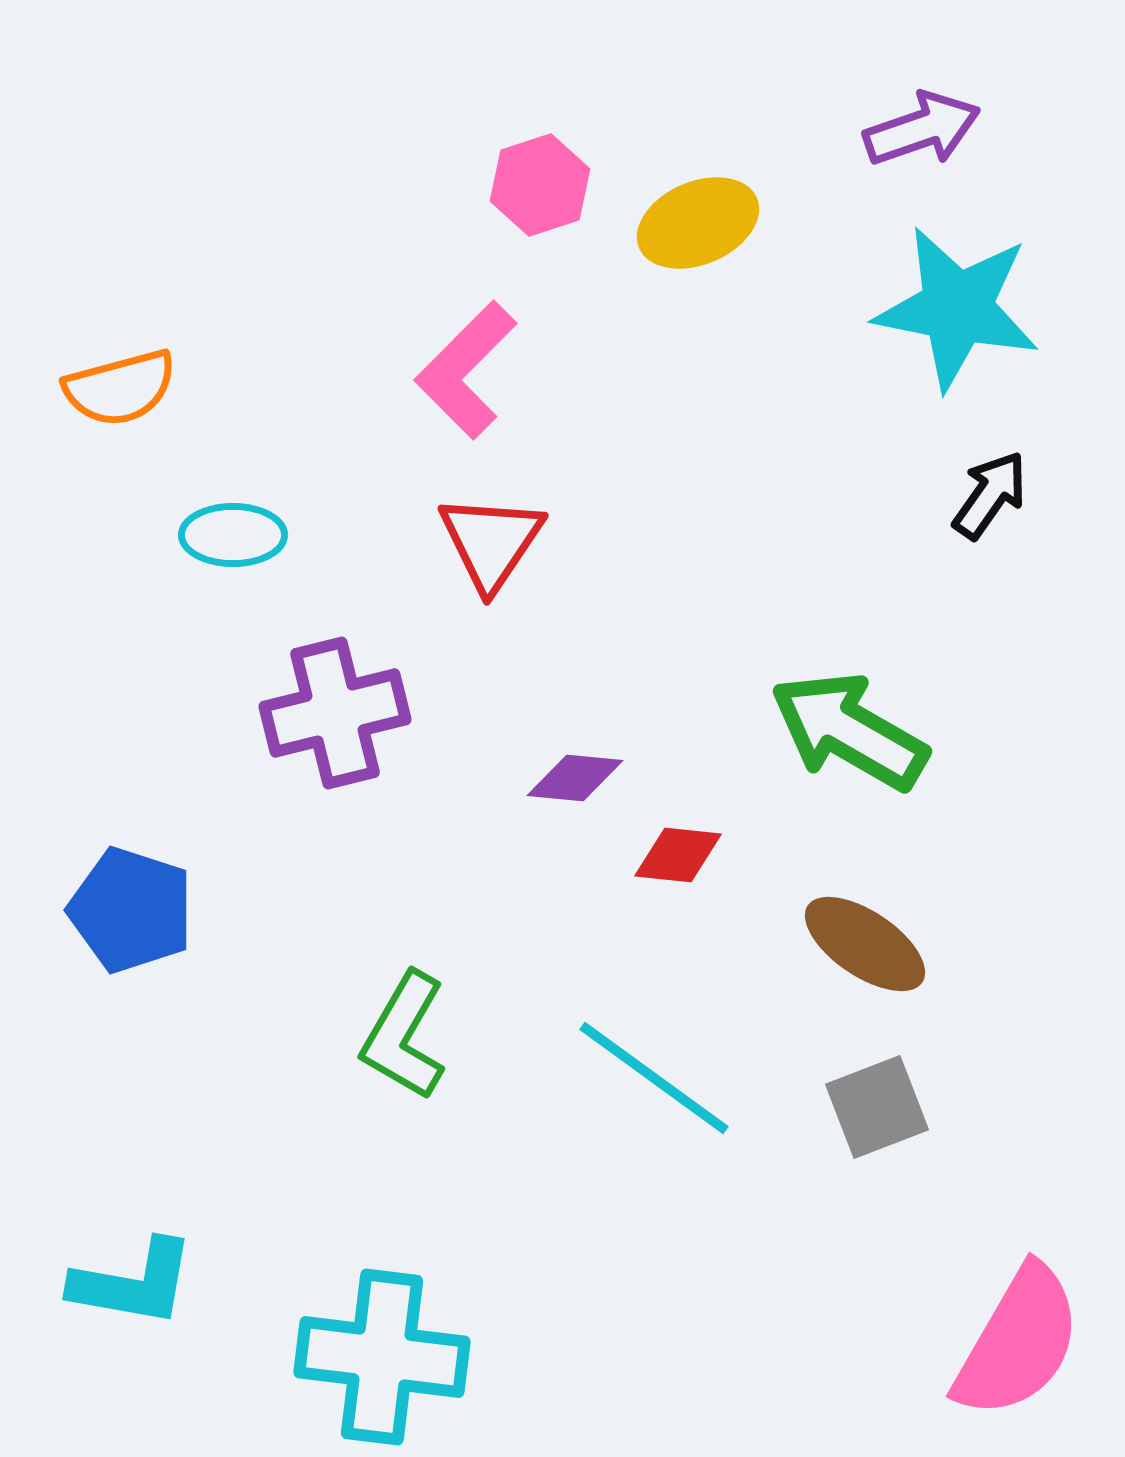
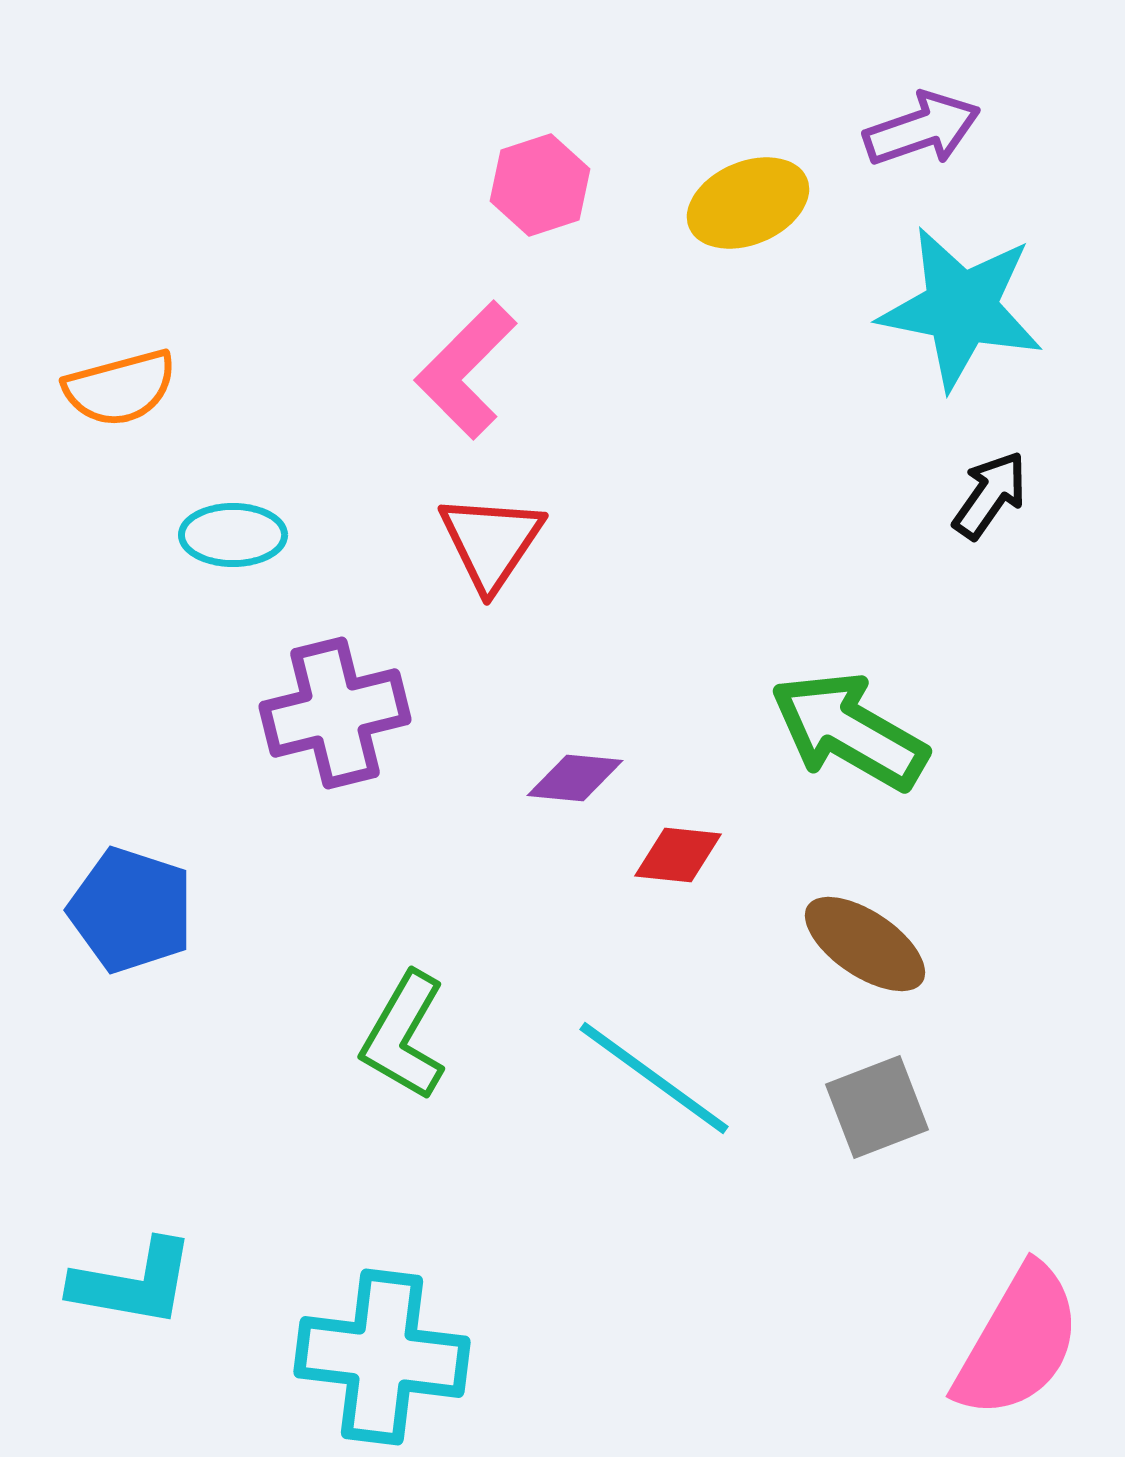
yellow ellipse: moved 50 px right, 20 px up
cyan star: moved 4 px right
